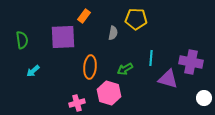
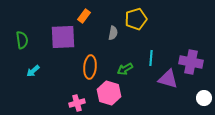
yellow pentagon: rotated 20 degrees counterclockwise
